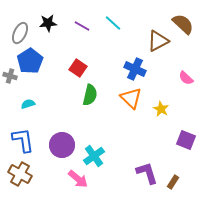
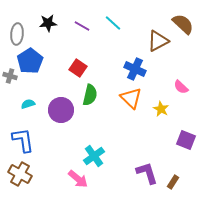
gray ellipse: moved 3 px left, 1 px down; rotated 20 degrees counterclockwise
pink semicircle: moved 5 px left, 9 px down
purple circle: moved 1 px left, 35 px up
